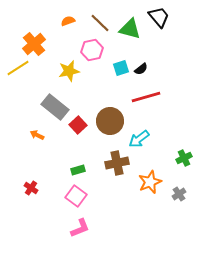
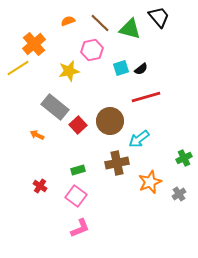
red cross: moved 9 px right, 2 px up
